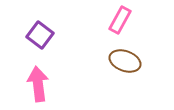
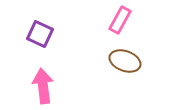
purple square: moved 1 px up; rotated 12 degrees counterclockwise
pink arrow: moved 5 px right, 2 px down
